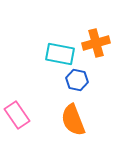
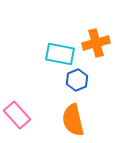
blue hexagon: rotated 25 degrees clockwise
pink rectangle: rotated 8 degrees counterclockwise
orange semicircle: rotated 8 degrees clockwise
